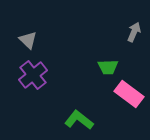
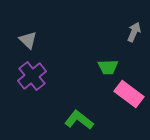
purple cross: moved 1 px left, 1 px down
